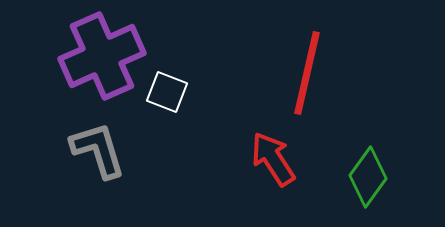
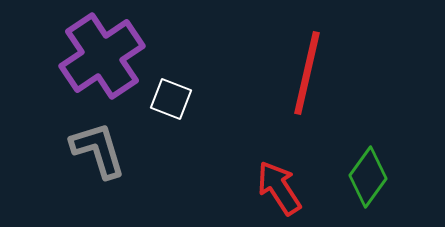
purple cross: rotated 10 degrees counterclockwise
white square: moved 4 px right, 7 px down
red arrow: moved 6 px right, 29 px down
